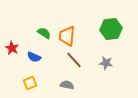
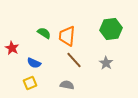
blue semicircle: moved 6 px down
gray star: rotated 24 degrees clockwise
